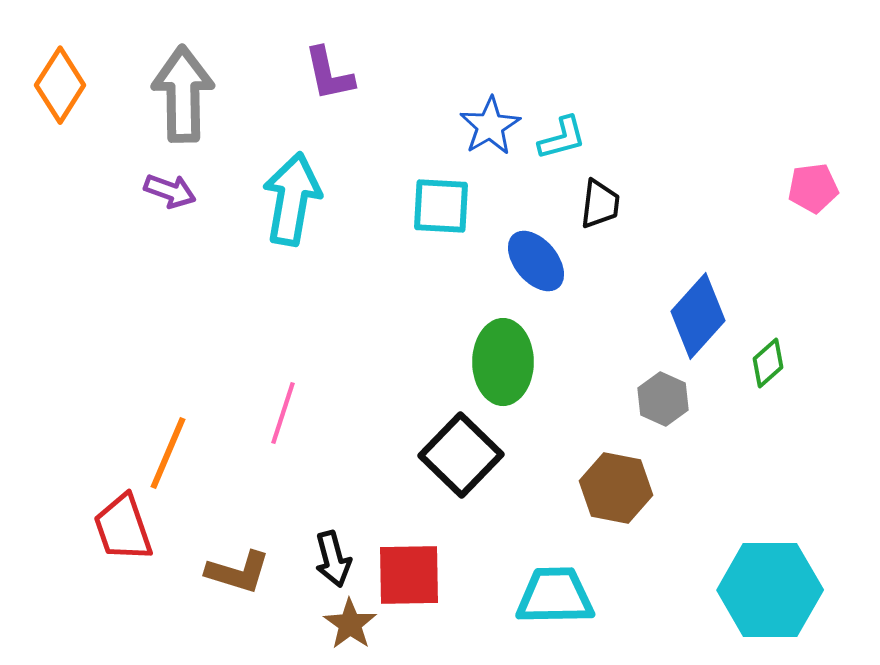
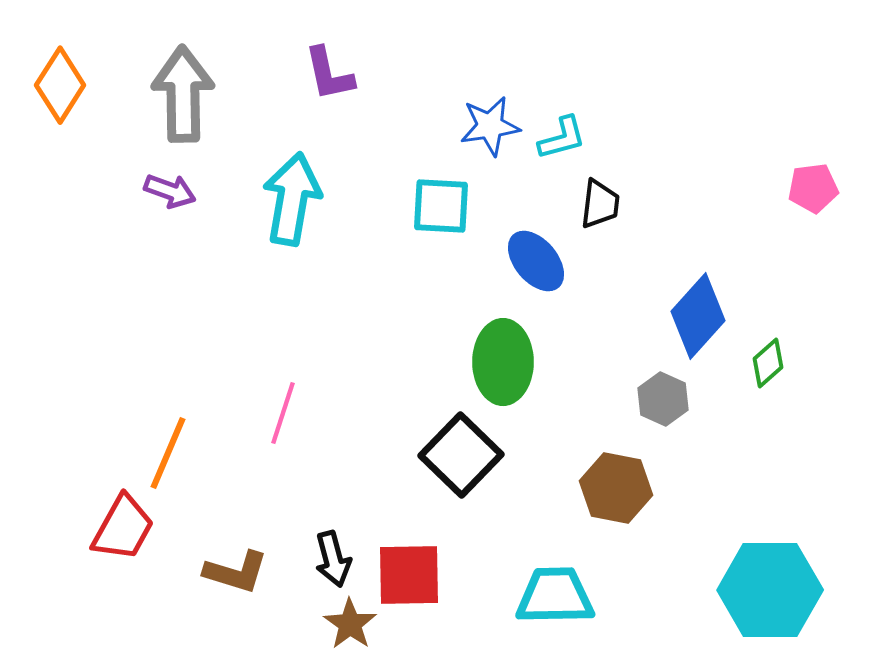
blue star: rotated 22 degrees clockwise
red trapezoid: rotated 132 degrees counterclockwise
brown L-shape: moved 2 px left
